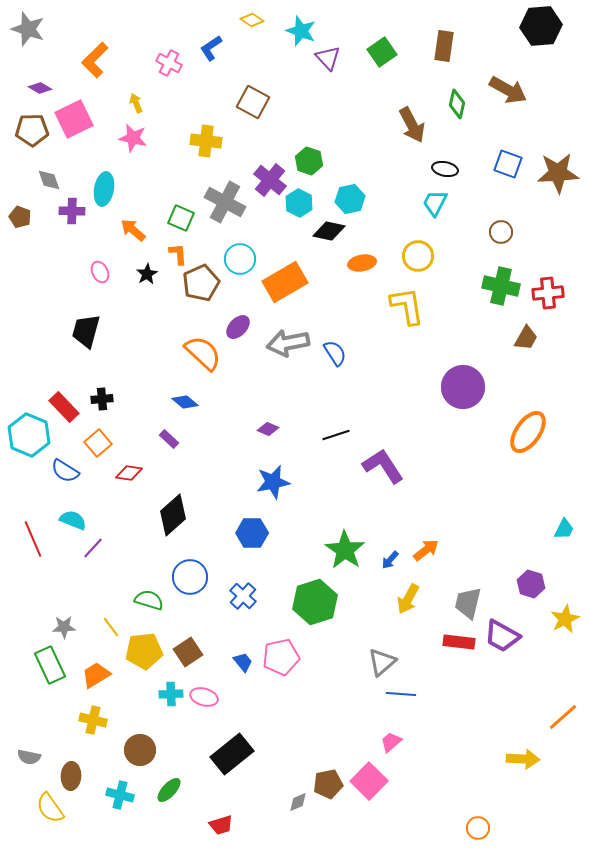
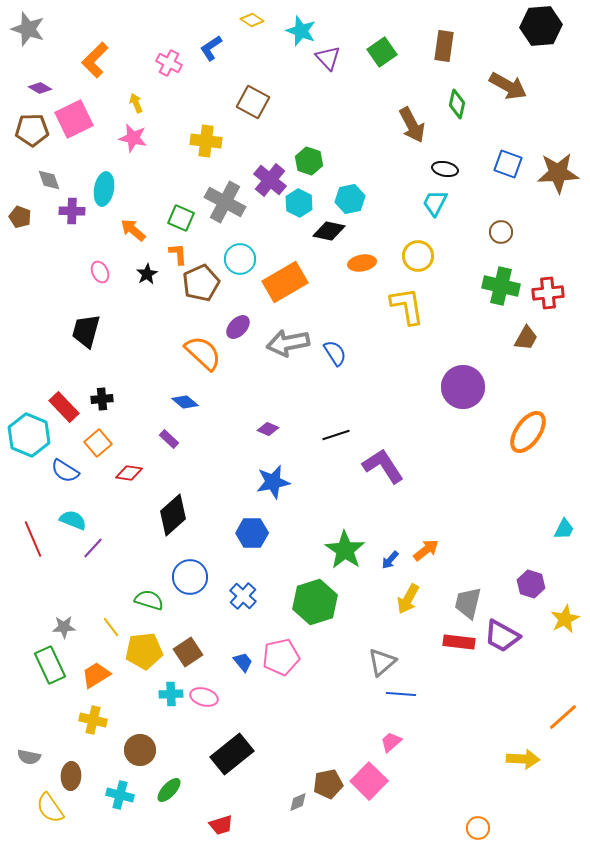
brown arrow at (508, 90): moved 4 px up
